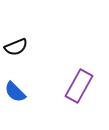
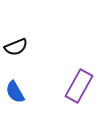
blue semicircle: rotated 15 degrees clockwise
